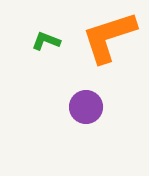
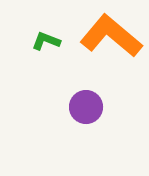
orange L-shape: moved 2 px right, 1 px up; rotated 58 degrees clockwise
